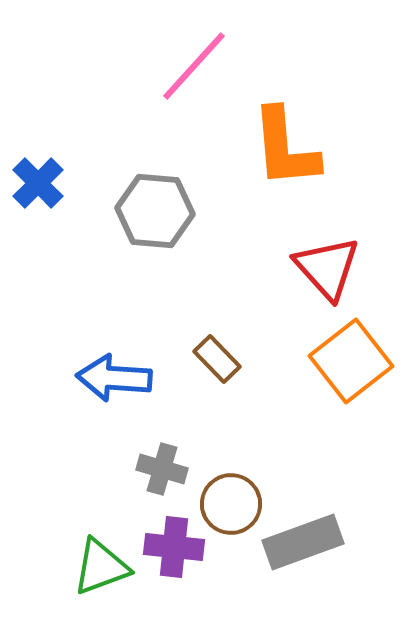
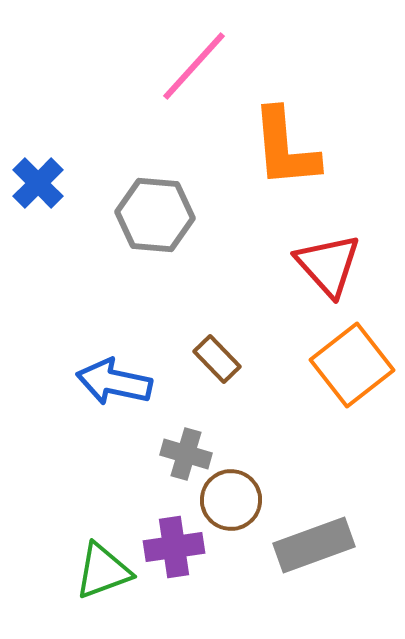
gray hexagon: moved 4 px down
red triangle: moved 1 px right, 3 px up
orange square: moved 1 px right, 4 px down
blue arrow: moved 4 px down; rotated 8 degrees clockwise
gray cross: moved 24 px right, 15 px up
brown circle: moved 4 px up
gray rectangle: moved 11 px right, 3 px down
purple cross: rotated 14 degrees counterclockwise
green triangle: moved 2 px right, 4 px down
